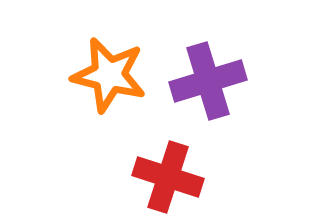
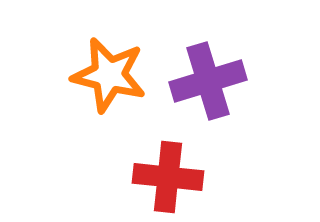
red cross: rotated 12 degrees counterclockwise
